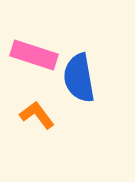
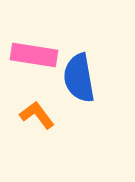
pink rectangle: rotated 9 degrees counterclockwise
